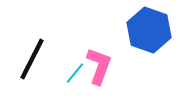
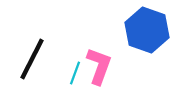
blue hexagon: moved 2 px left
cyan line: rotated 20 degrees counterclockwise
